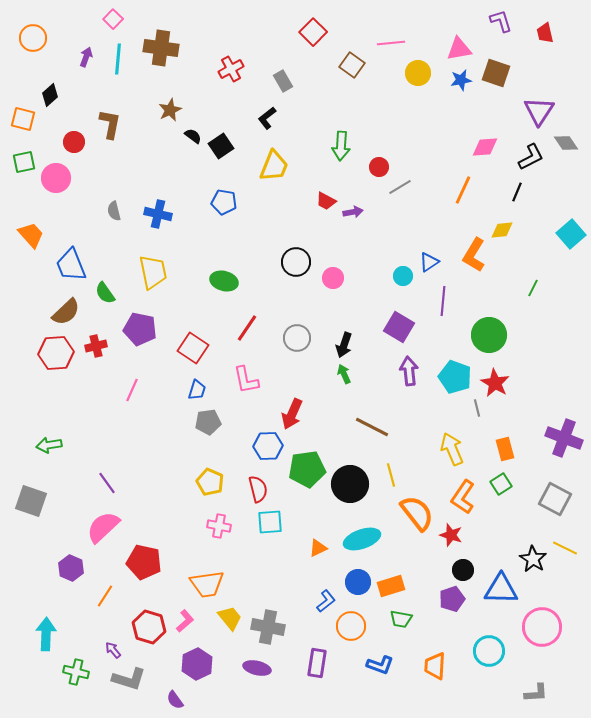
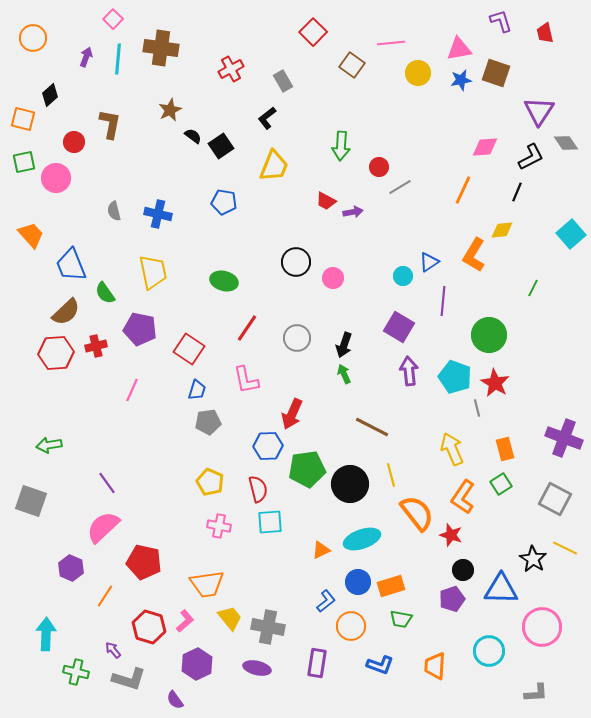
red square at (193, 348): moved 4 px left, 1 px down
orange triangle at (318, 548): moved 3 px right, 2 px down
